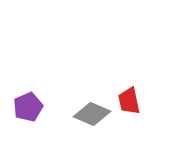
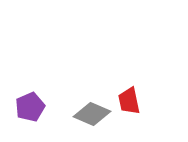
purple pentagon: moved 2 px right
